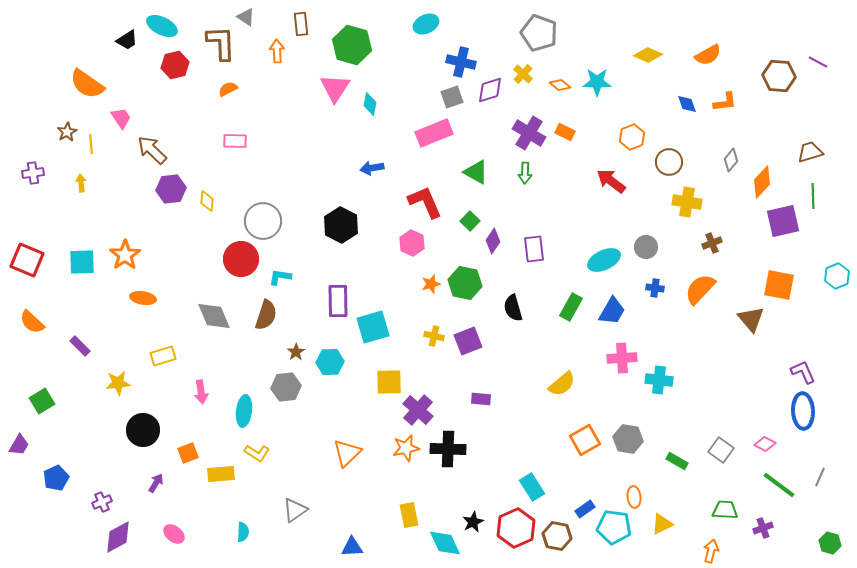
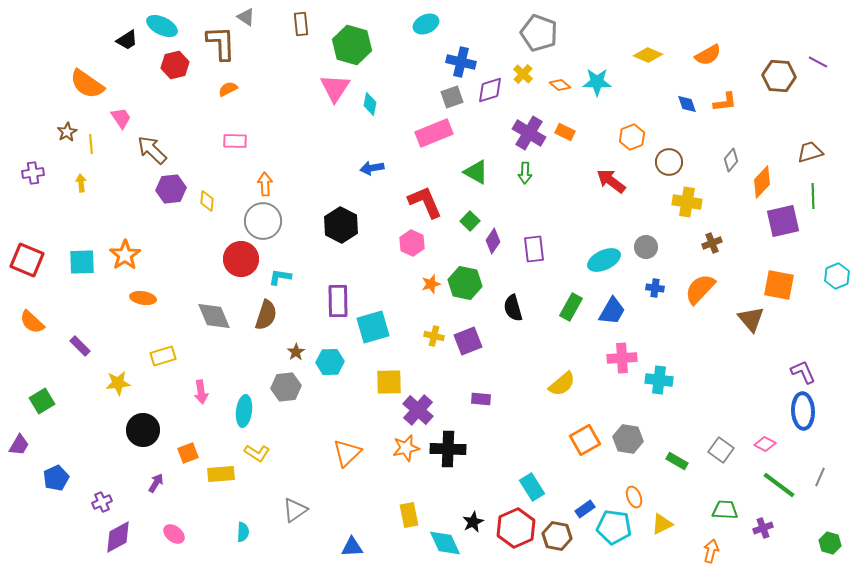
orange arrow at (277, 51): moved 12 px left, 133 px down
orange ellipse at (634, 497): rotated 15 degrees counterclockwise
